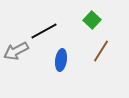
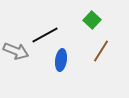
black line: moved 1 px right, 4 px down
gray arrow: rotated 130 degrees counterclockwise
